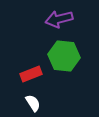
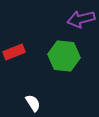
purple arrow: moved 22 px right
red rectangle: moved 17 px left, 22 px up
